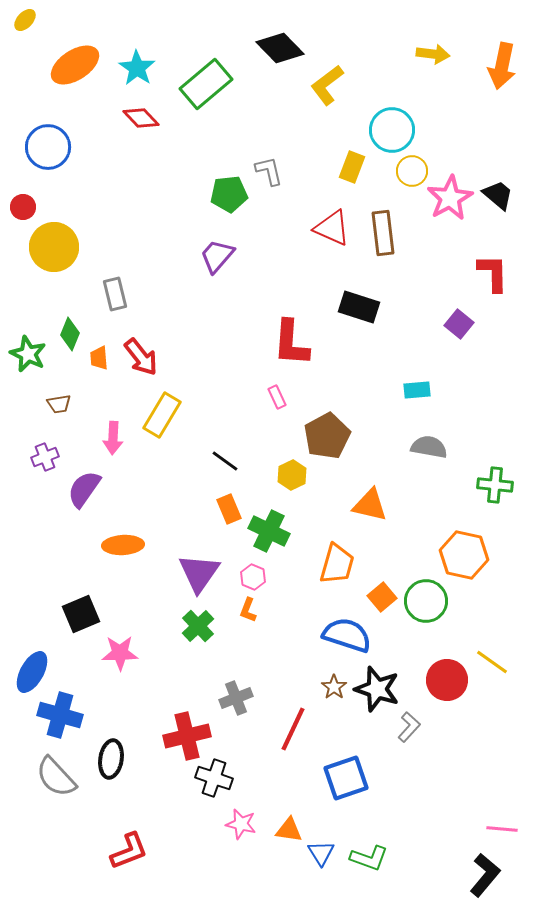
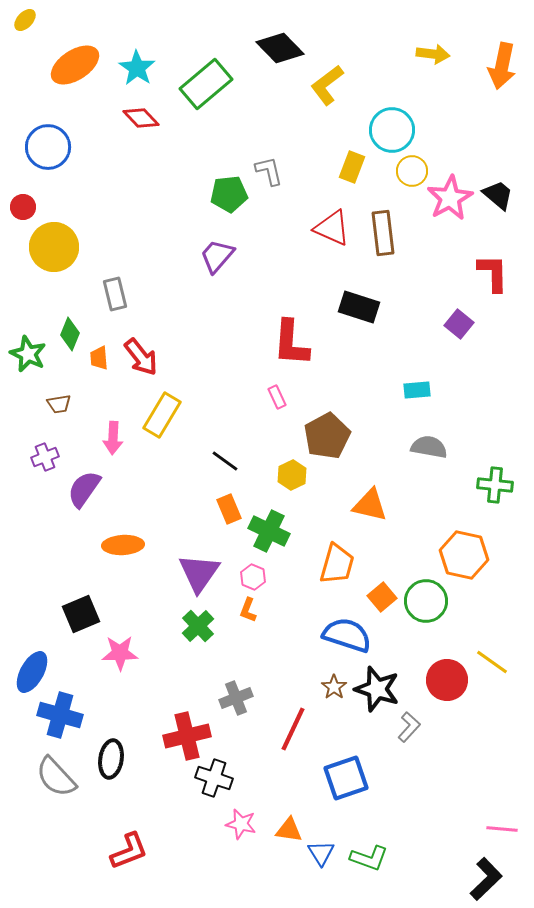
black L-shape at (485, 875): moved 1 px right, 4 px down; rotated 6 degrees clockwise
